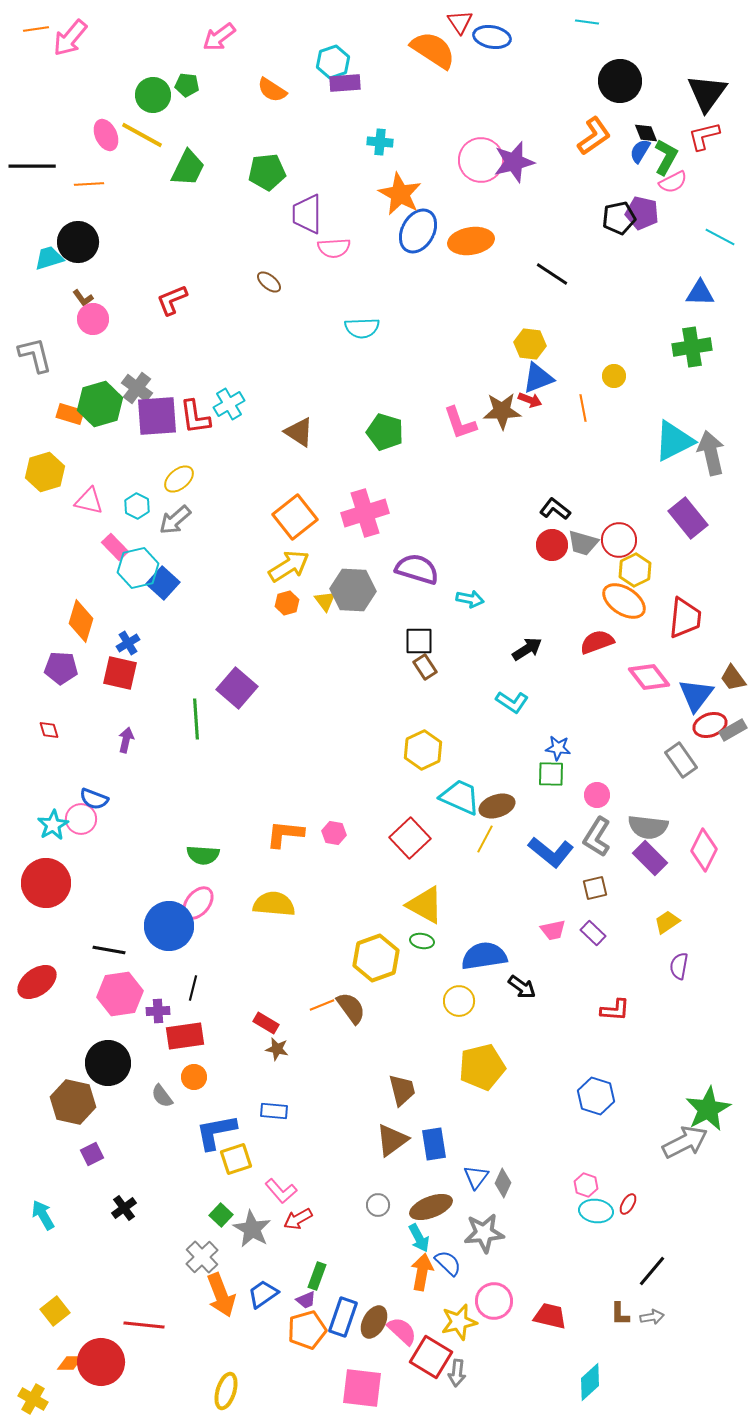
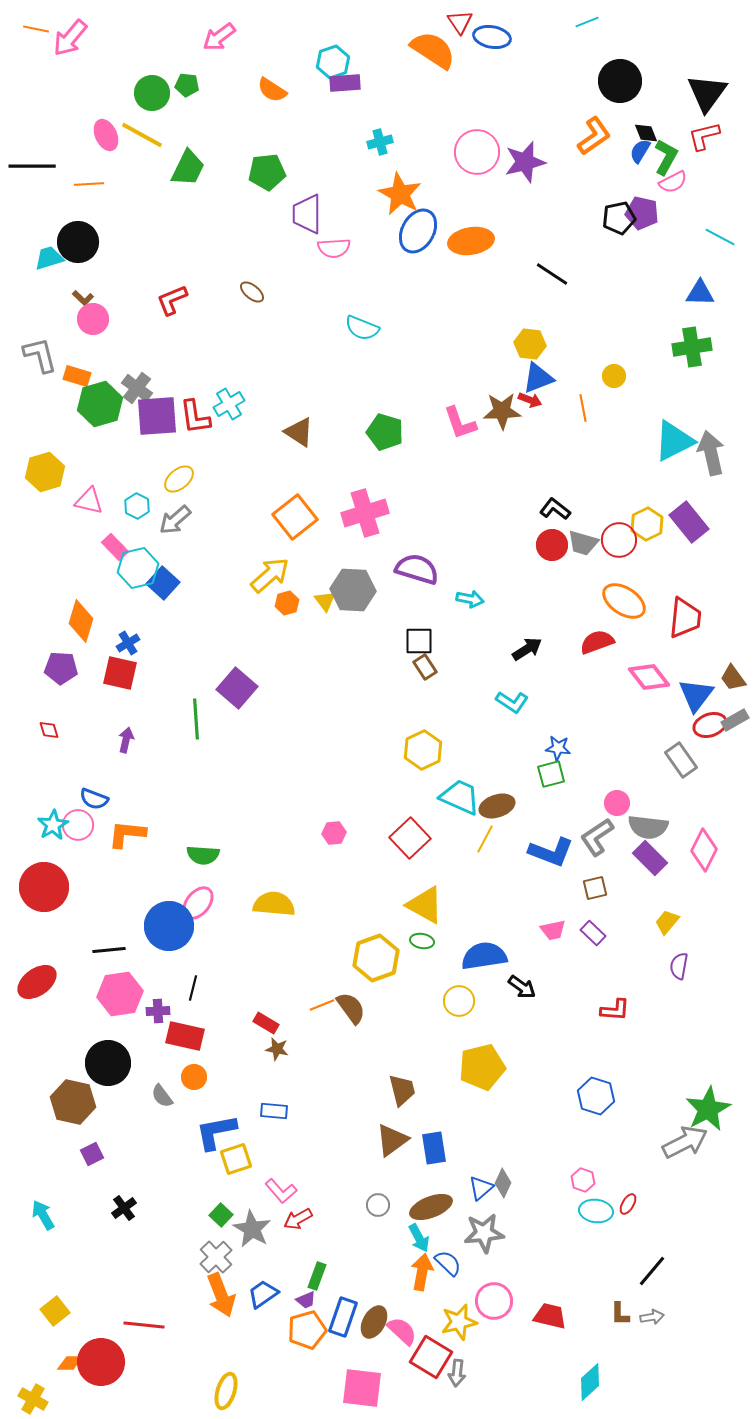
cyan line at (587, 22): rotated 30 degrees counterclockwise
orange line at (36, 29): rotated 20 degrees clockwise
green circle at (153, 95): moved 1 px left, 2 px up
cyan cross at (380, 142): rotated 20 degrees counterclockwise
pink circle at (481, 160): moved 4 px left, 8 px up
purple star at (514, 162): moved 11 px right
brown ellipse at (269, 282): moved 17 px left, 10 px down
brown L-shape at (83, 298): rotated 10 degrees counterclockwise
cyan semicircle at (362, 328): rotated 24 degrees clockwise
gray L-shape at (35, 355): moved 5 px right
orange rectangle at (70, 414): moved 7 px right, 38 px up
purple rectangle at (688, 518): moved 1 px right, 4 px down
yellow arrow at (289, 566): moved 19 px left, 9 px down; rotated 9 degrees counterclockwise
yellow hexagon at (635, 570): moved 12 px right, 46 px up
gray rectangle at (733, 730): moved 2 px right, 10 px up
green square at (551, 774): rotated 16 degrees counterclockwise
pink circle at (597, 795): moved 20 px right, 8 px down
pink circle at (81, 819): moved 3 px left, 6 px down
pink hexagon at (334, 833): rotated 15 degrees counterclockwise
orange L-shape at (285, 834): moved 158 px left
gray L-shape at (597, 837): rotated 24 degrees clockwise
blue L-shape at (551, 852): rotated 18 degrees counterclockwise
red circle at (46, 883): moved 2 px left, 4 px down
yellow trapezoid at (667, 922): rotated 16 degrees counterclockwise
black line at (109, 950): rotated 16 degrees counterclockwise
red rectangle at (185, 1036): rotated 21 degrees clockwise
blue rectangle at (434, 1144): moved 4 px down
blue triangle at (476, 1177): moved 5 px right, 11 px down; rotated 12 degrees clockwise
pink hexagon at (586, 1185): moved 3 px left, 5 px up
gray cross at (202, 1257): moved 14 px right
